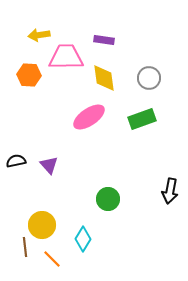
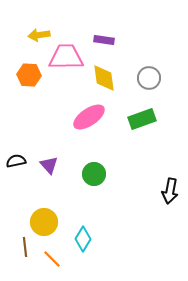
green circle: moved 14 px left, 25 px up
yellow circle: moved 2 px right, 3 px up
